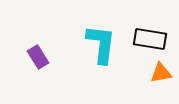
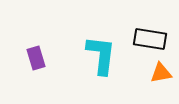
cyan L-shape: moved 11 px down
purple rectangle: moved 2 px left, 1 px down; rotated 15 degrees clockwise
